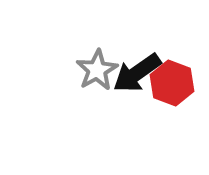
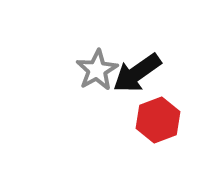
red hexagon: moved 14 px left, 37 px down; rotated 18 degrees clockwise
